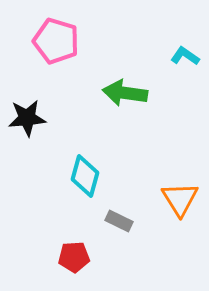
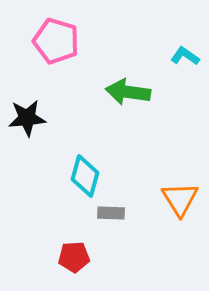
green arrow: moved 3 px right, 1 px up
gray rectangle: moved 8 px left, 8 px up; rotated 24 degrees counterclockwise
